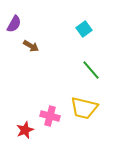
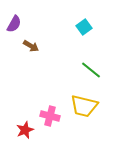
cyan square: moved 2 px up
green line: rotated 10 degrees counterclockwise
yellow trapezoid: moved 2 px up
